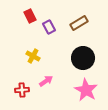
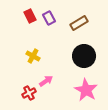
purple rectangle: moved 9 px up
black circle: moved 1 px right, 2 px up
red cross: moved 7 px right, 3 px down; rotated 24 degrees counterclockwise
